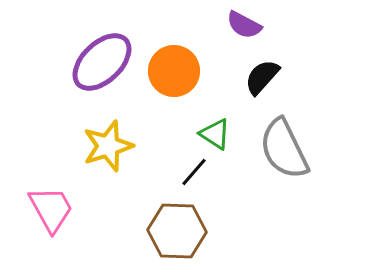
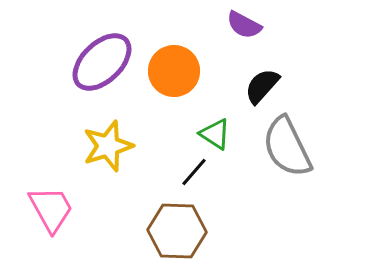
black semicircle: moved 9 px down
gray semicircle: moved 3 px right, 2 px up
